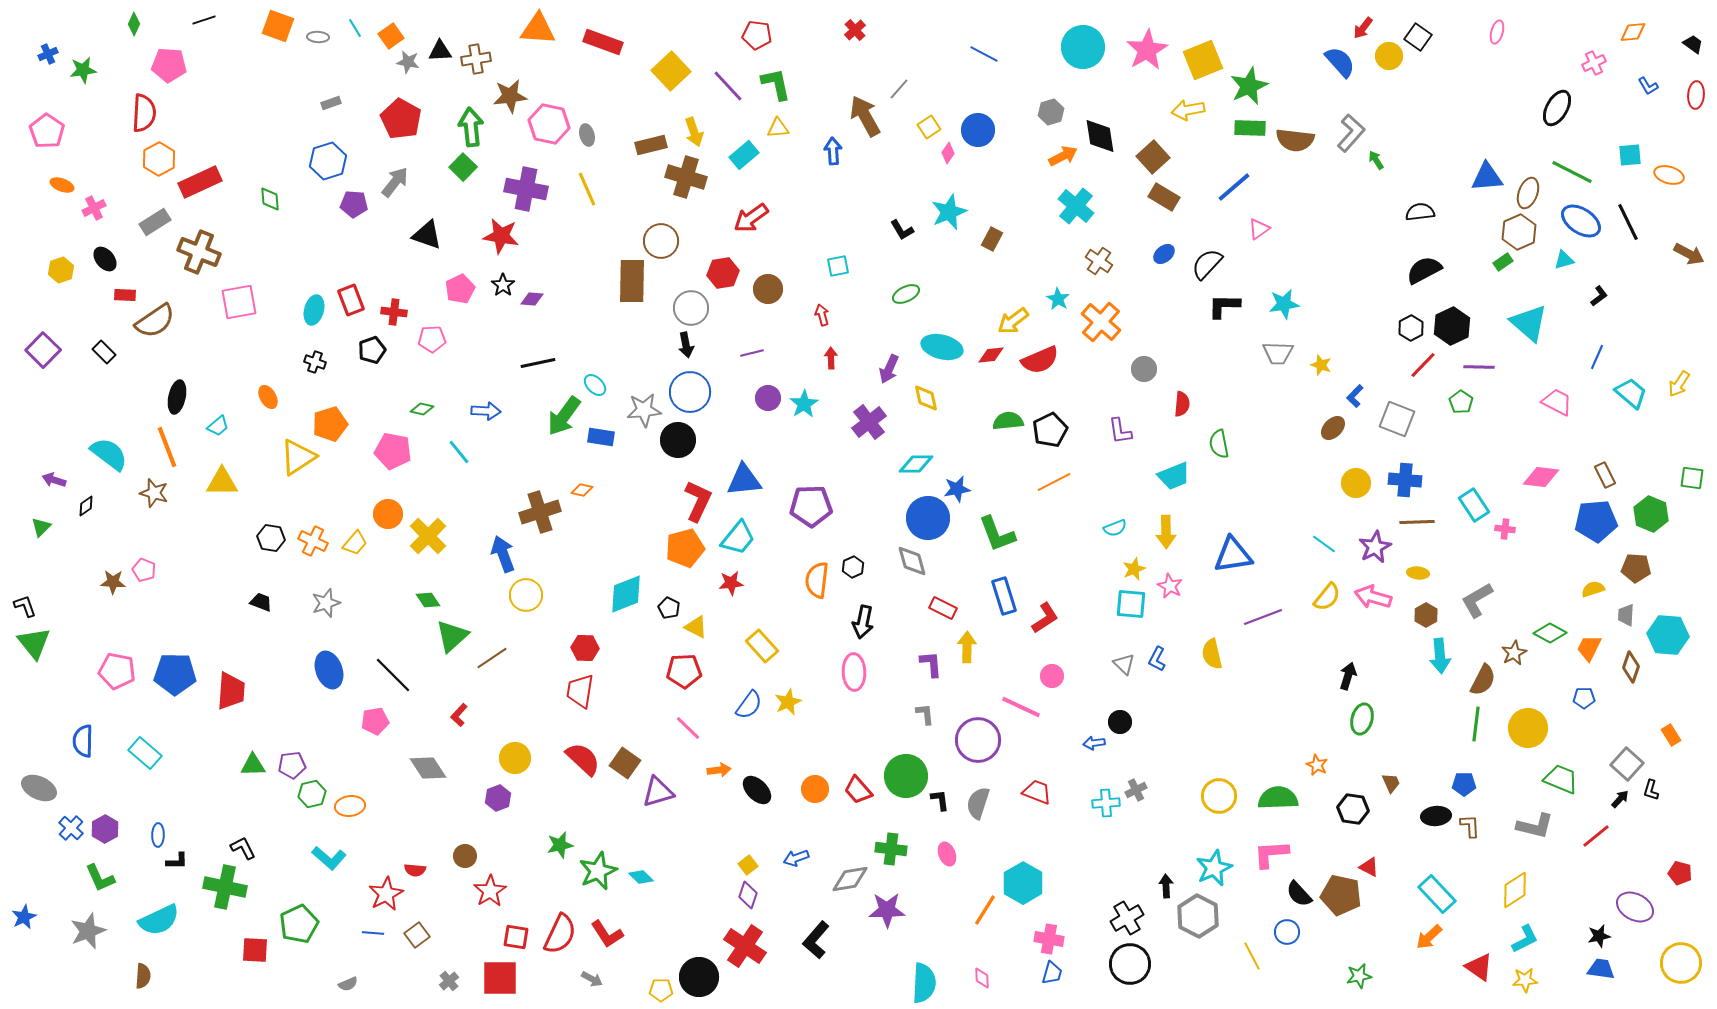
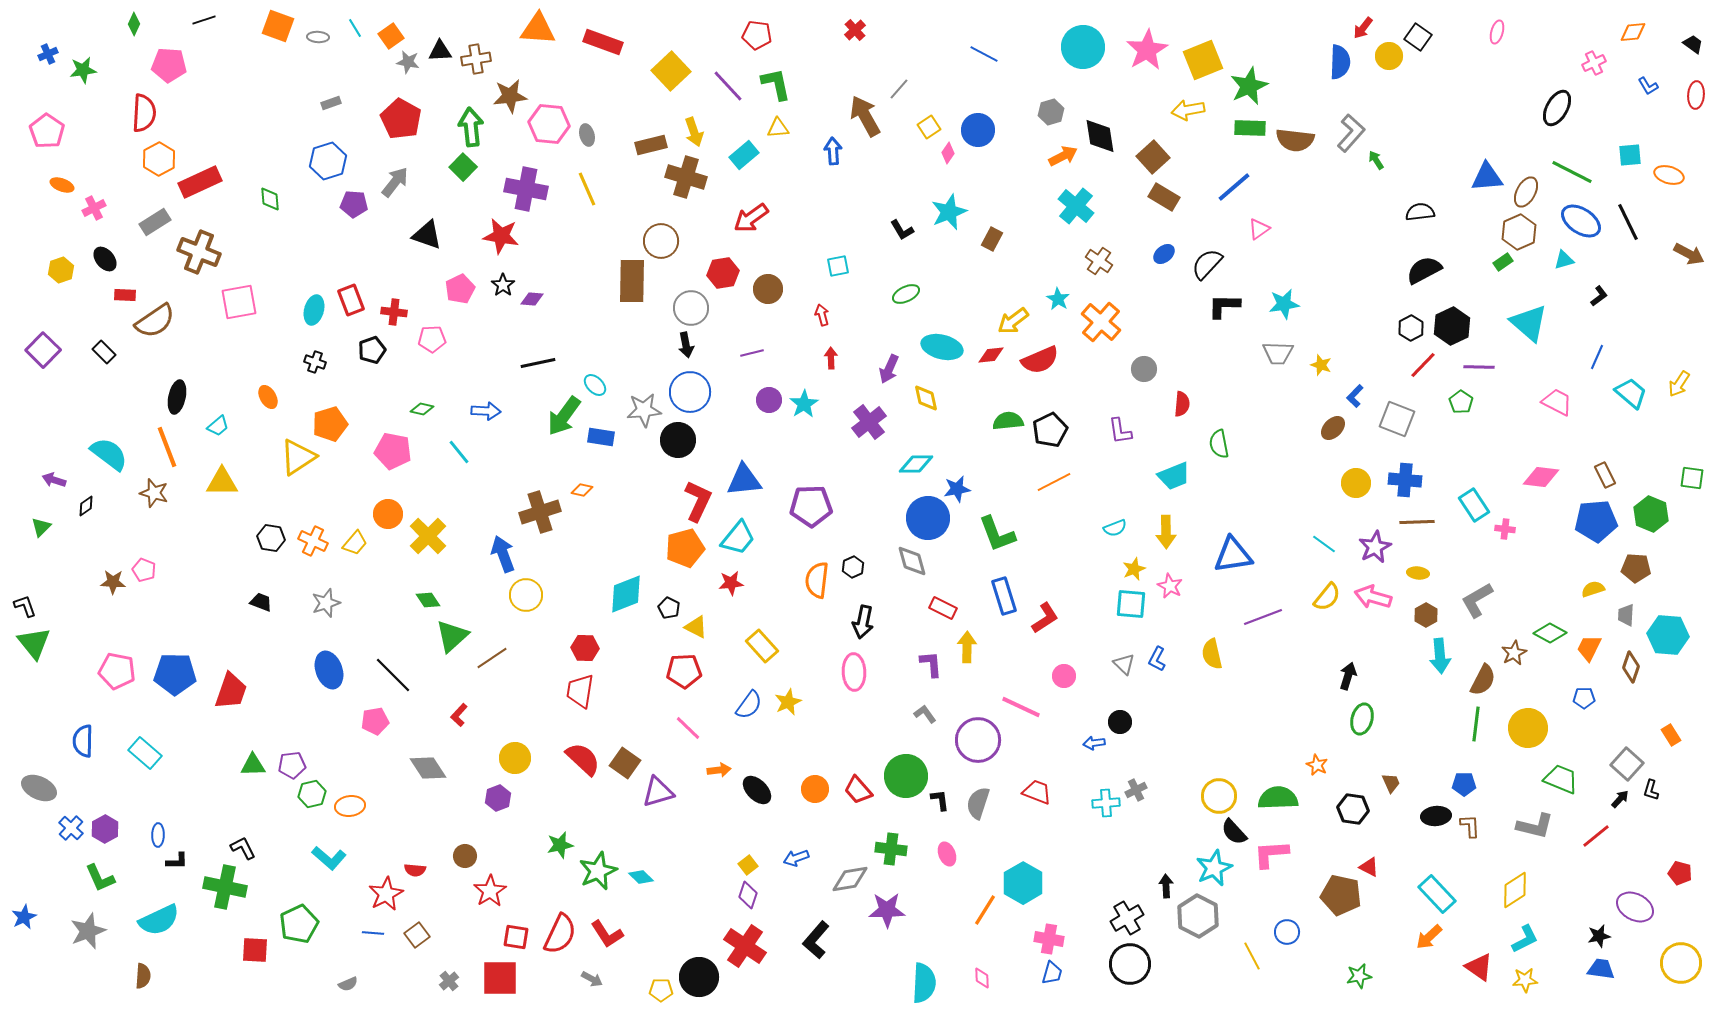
blue semicircle at (1340, 62): rotated 44 degrees clockwise
pink hexagon at (549, 124): rotated 6 degrees counterclockwise
brown ellipse at (1528, 193): moved 2 px left, 1 px up; rotated 8 degrees clockwise
purple circle at (768, 398): moved 1 px right, 2 px down
pink circle at (1052, 676): moved 12 px right
red trapezoid at (231, 691): rotated 15 degrees clockwise
gray L-shape at (925, 714): rotated 30 degrees counterclockwise
black semicircle at (1299, 894): moved 65 px left, 62 px up
